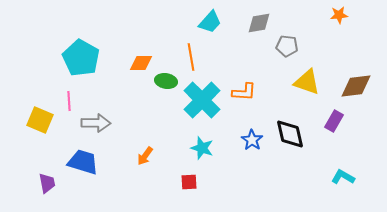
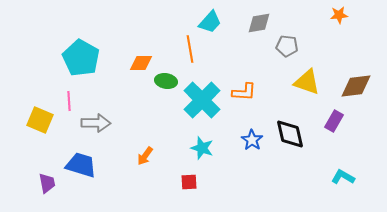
orange line: moved 1 px left, 8 px up
blue trapezoid: moved 2 px left, 3 px down
